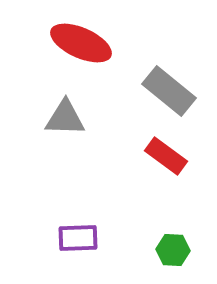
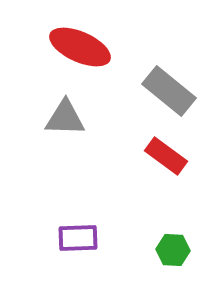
red ellipse: moved 1 px left, 4 px down
